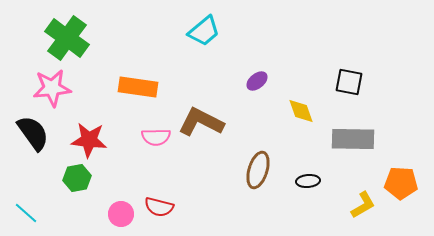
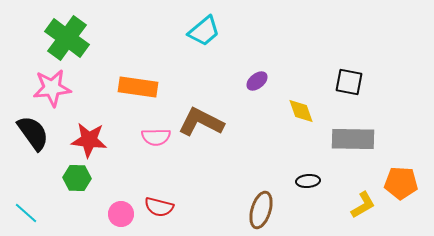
brown ellipse: moved 3 px right, 40 px down
green hexagon: rotated 12 degrees clockwise
